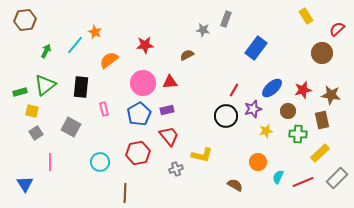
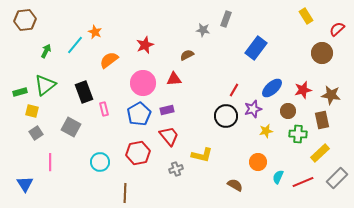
red star at (145, 45): rotated 18 degrees counterclockwise
red triangle at (170, 82): moved 4 px right, 3 px up
black rectangle at (81, 87): moved 3 px right, 5 px down; rotated 25 degrees counterclockwise
